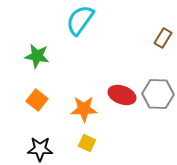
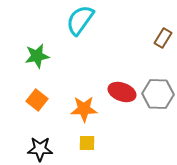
green star: rotated 20 degrees counterclockwise
red ellipse: moved 3 px up
yellow square: rotated 24 degrees counterclockwise
